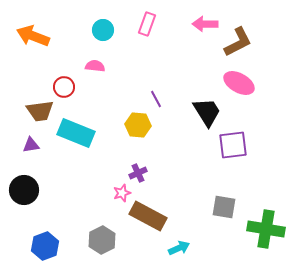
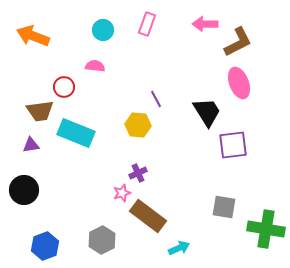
pink ellipse: rotated 40 degrees clockwise
brown rectangle: rotated 9 degrees clockwise
